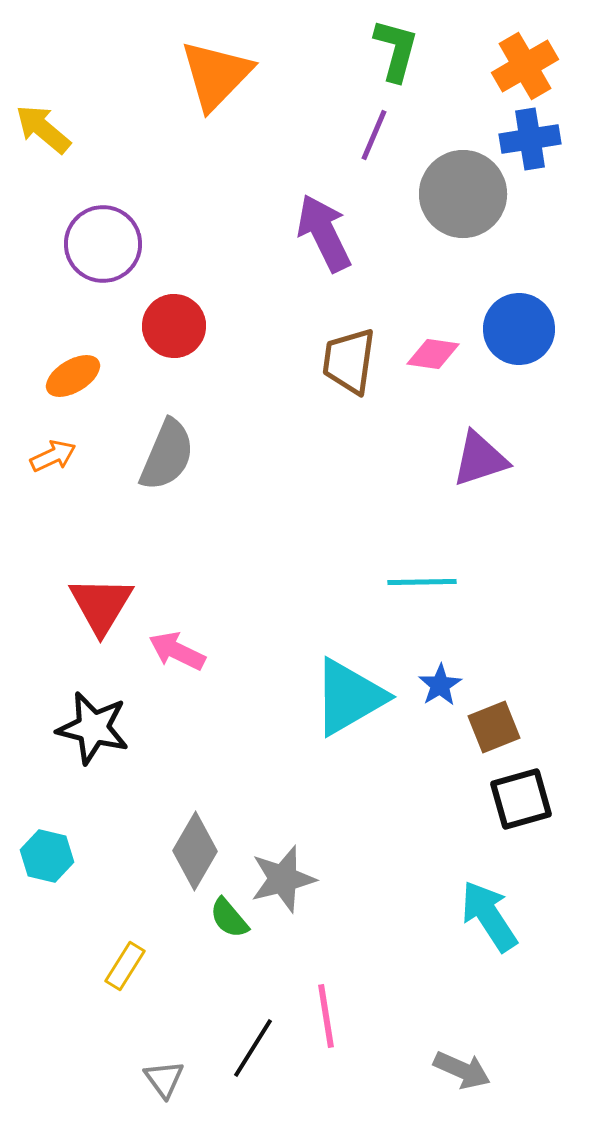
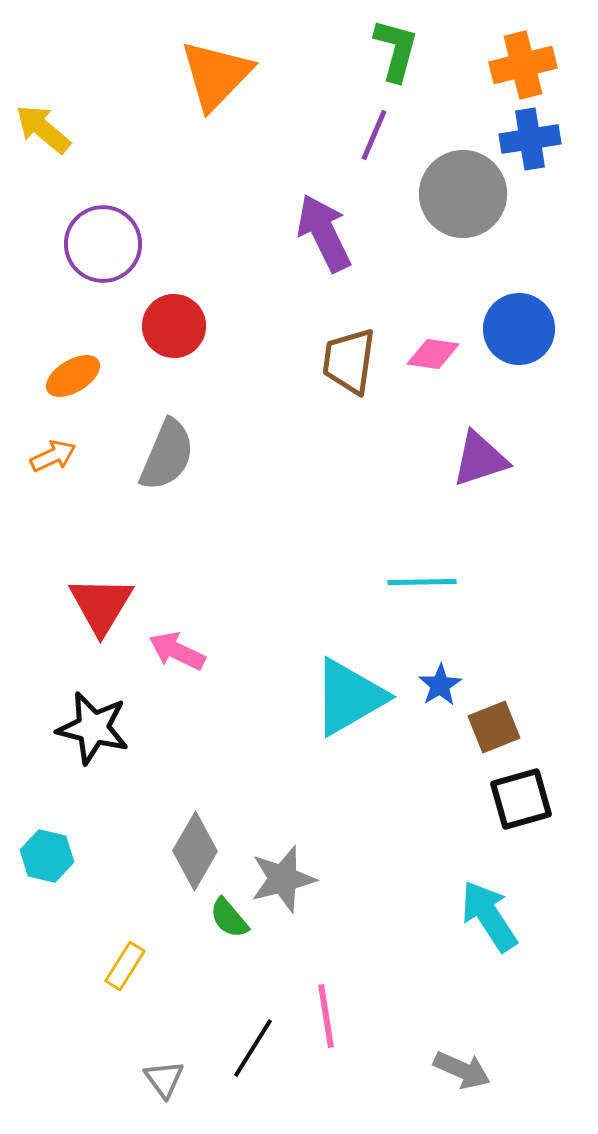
orange cross: moved 2 px left, 1 px up; rotated 16 degrees clockwise
